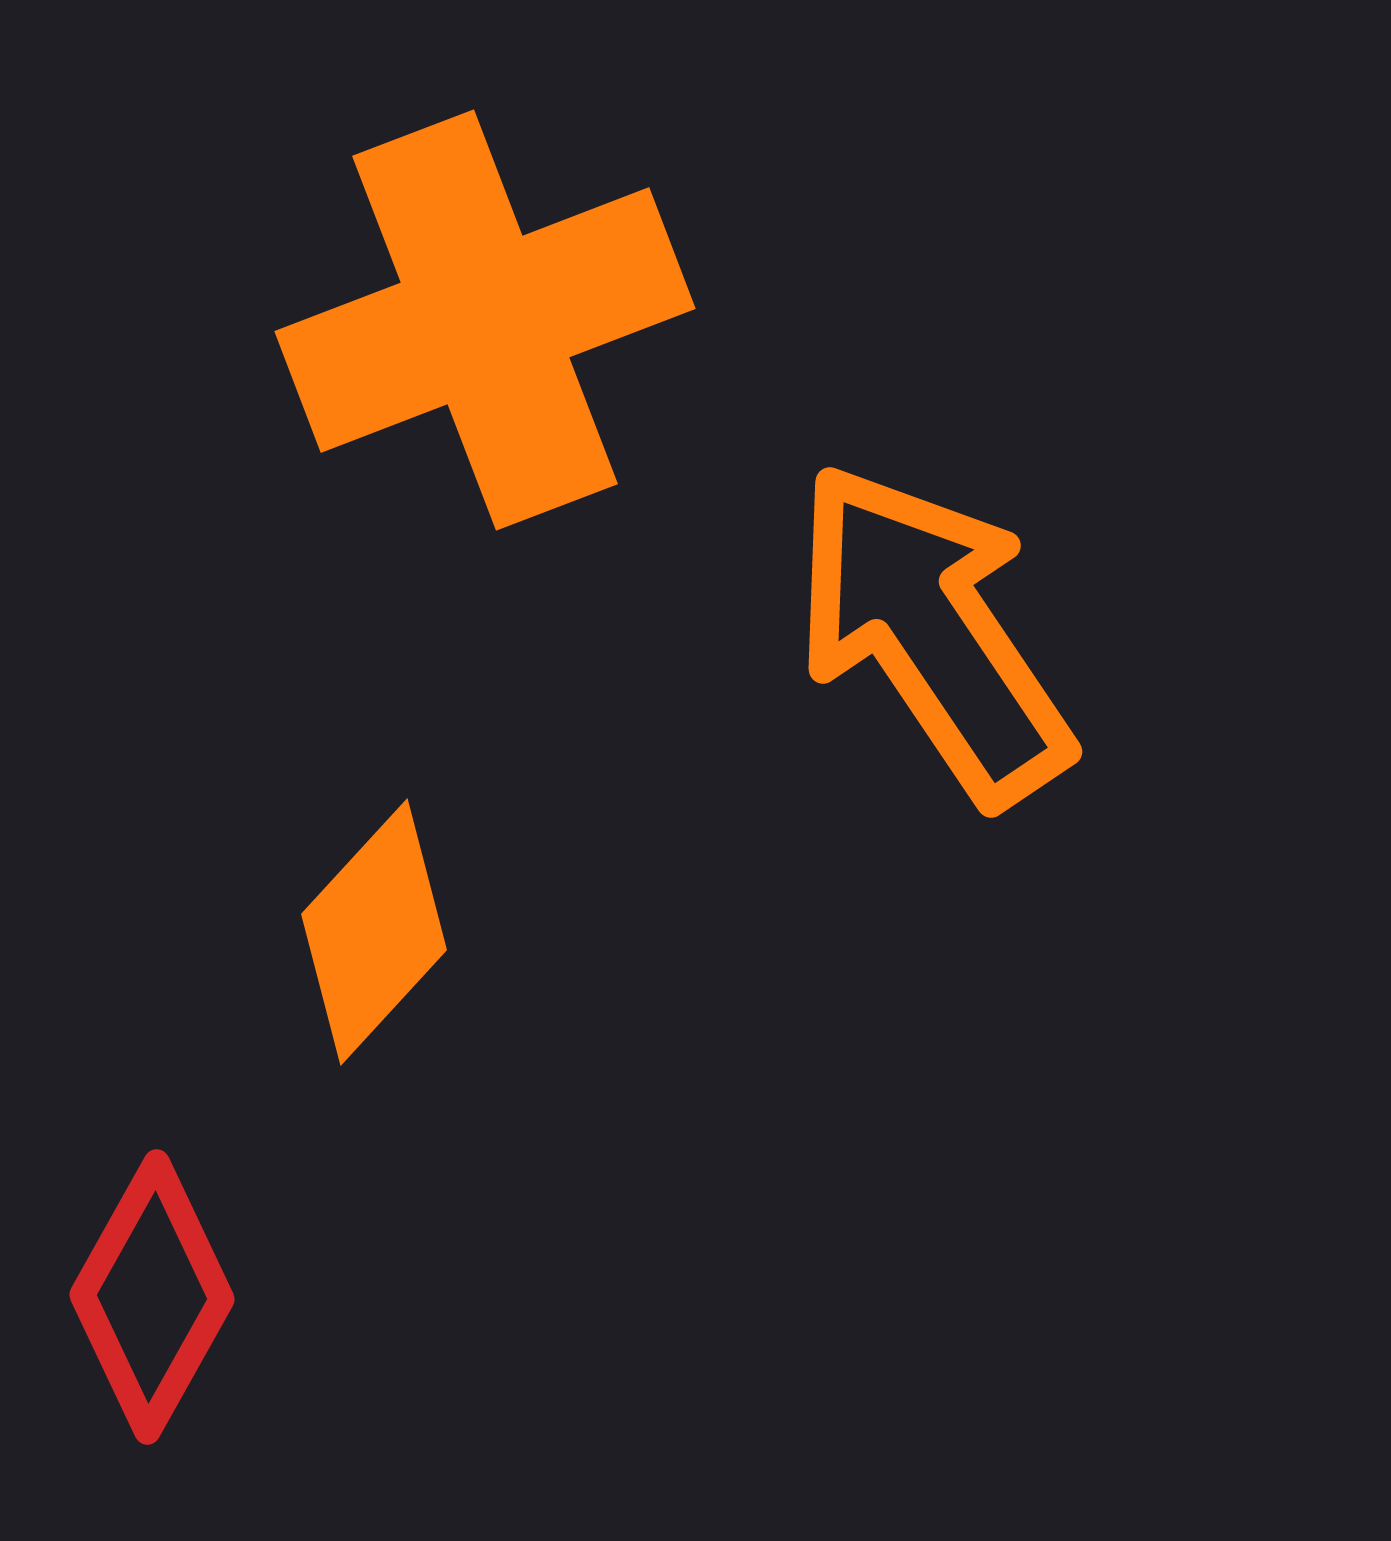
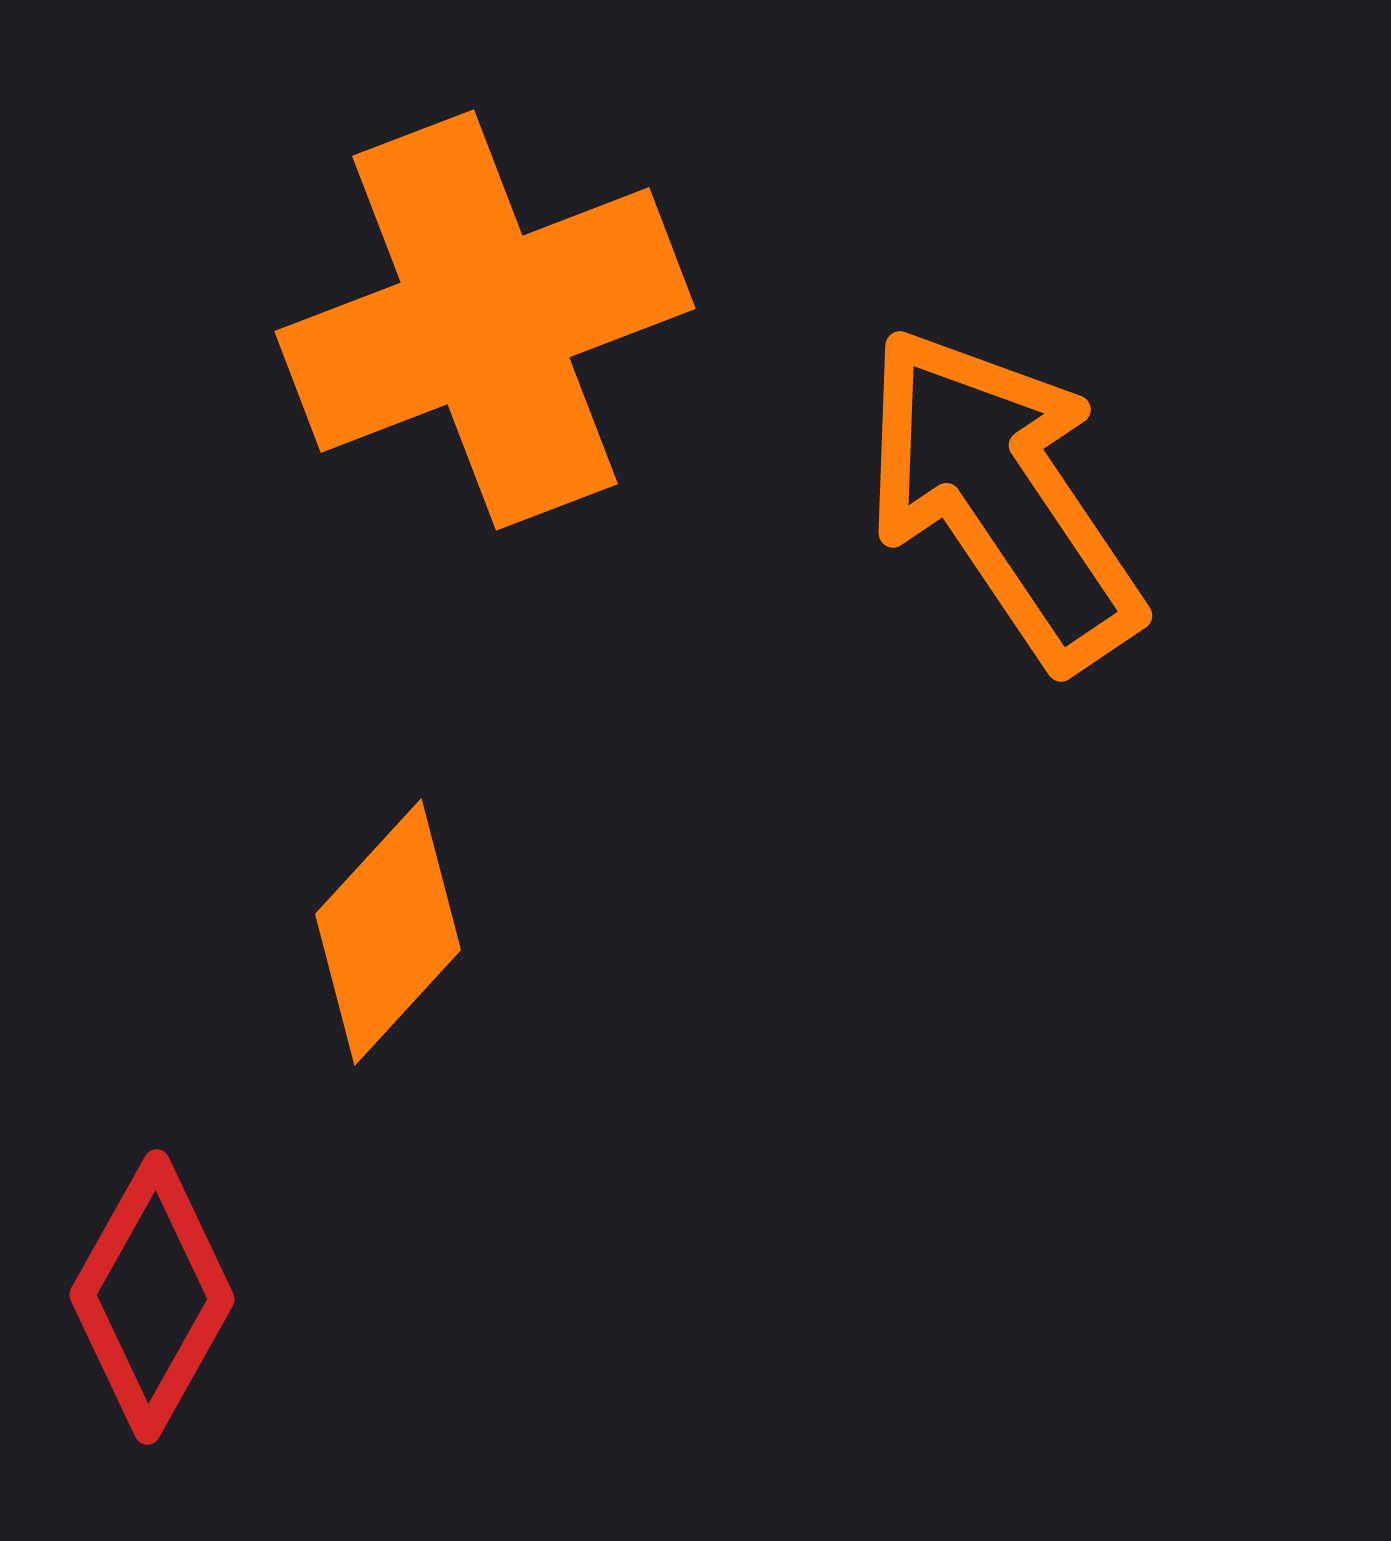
orange arrow: moved 70 px right, 136 px up
orange diamond: moved 14 px right
